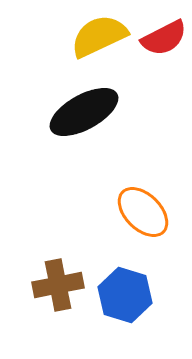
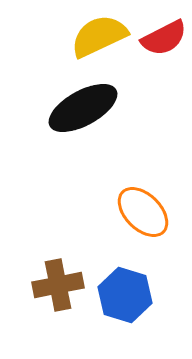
black ellipse: moved 1 px left, 4 px up
